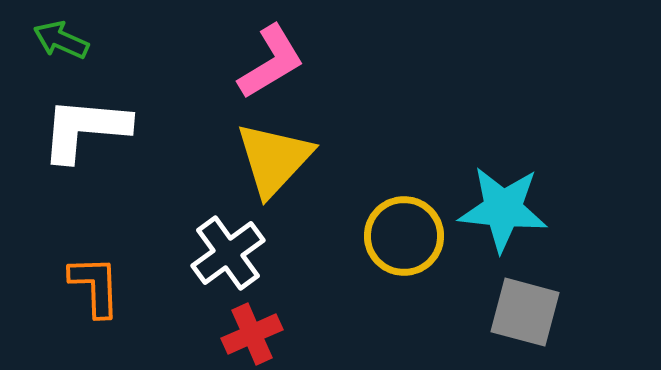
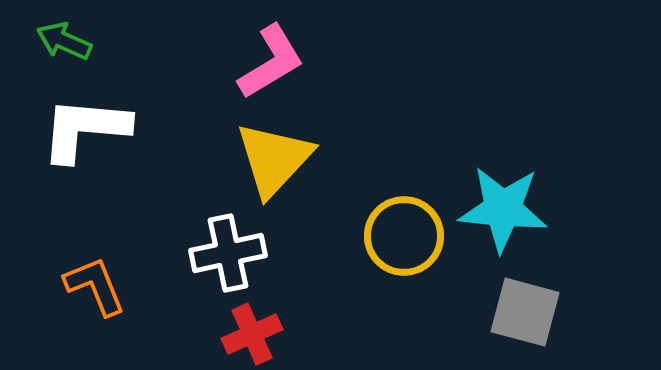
green arrow: moved 3 px right, 1 px down
white cross: rotated 24 degrees clockwise
orange L-shape: rotated 20 degrees counterclockwise
